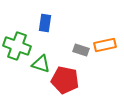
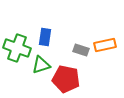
blue rectangle: moved 14 px down
green cross: moved 2 px down
green triangle: moved 1 px down; rotated 36 degrees counterclockwise
red pentagon: moved 1 px right, 1 px up
